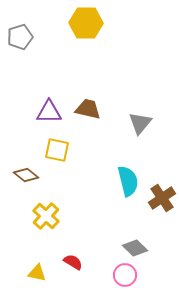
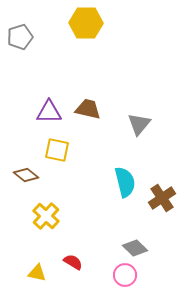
gray triangle: moved 1 px left, 1 px down
cyan semicircle: moved 3 px left, 1 px down
